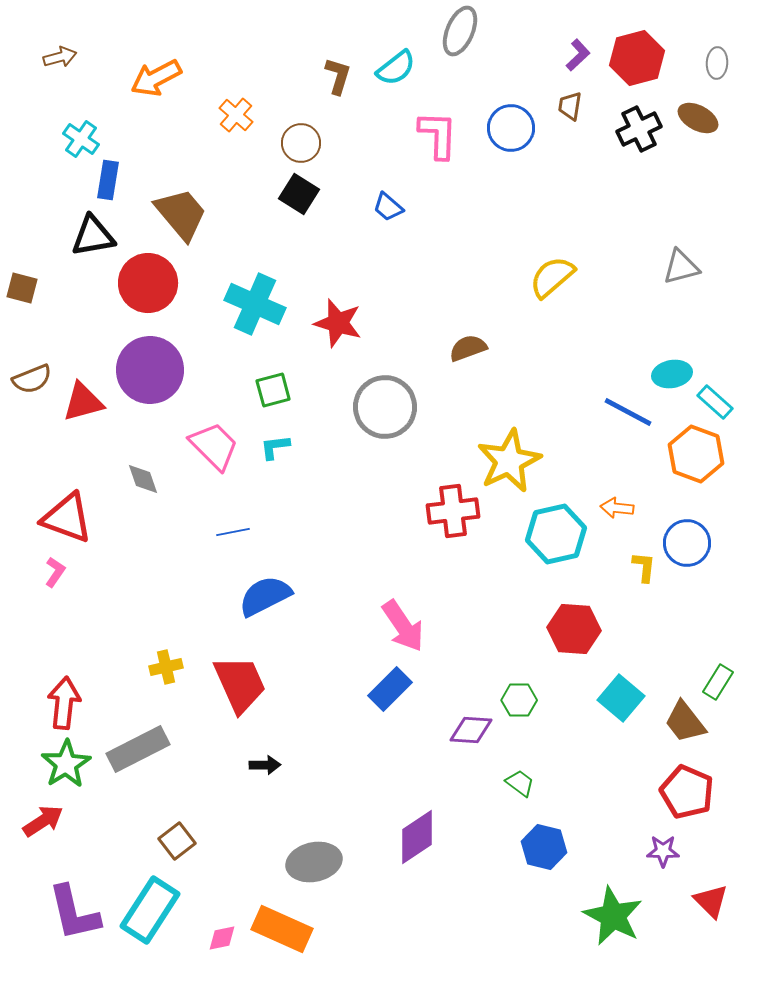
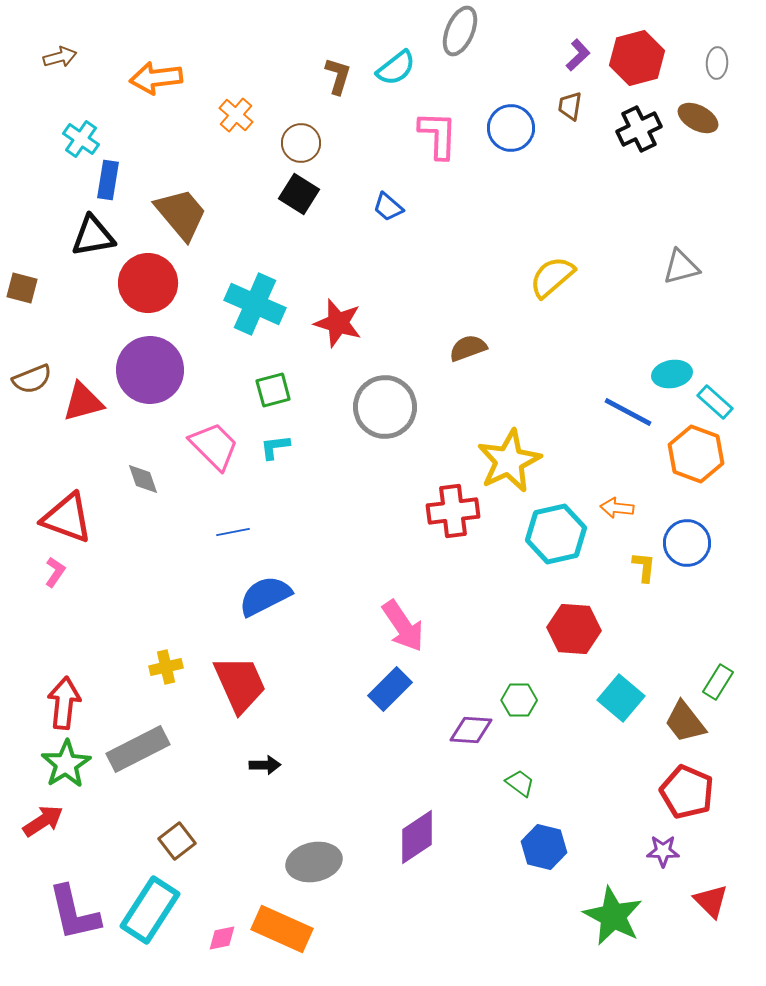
orange arrow at (156, 78): rotated 21 degrees clockwise
